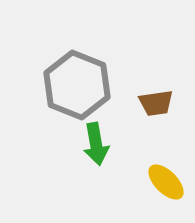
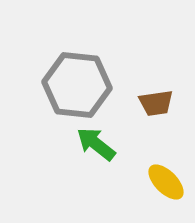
gray hexagon: rotated 16 degrees counterclockwise
green arrow: rotated 138 degrees clockwise
